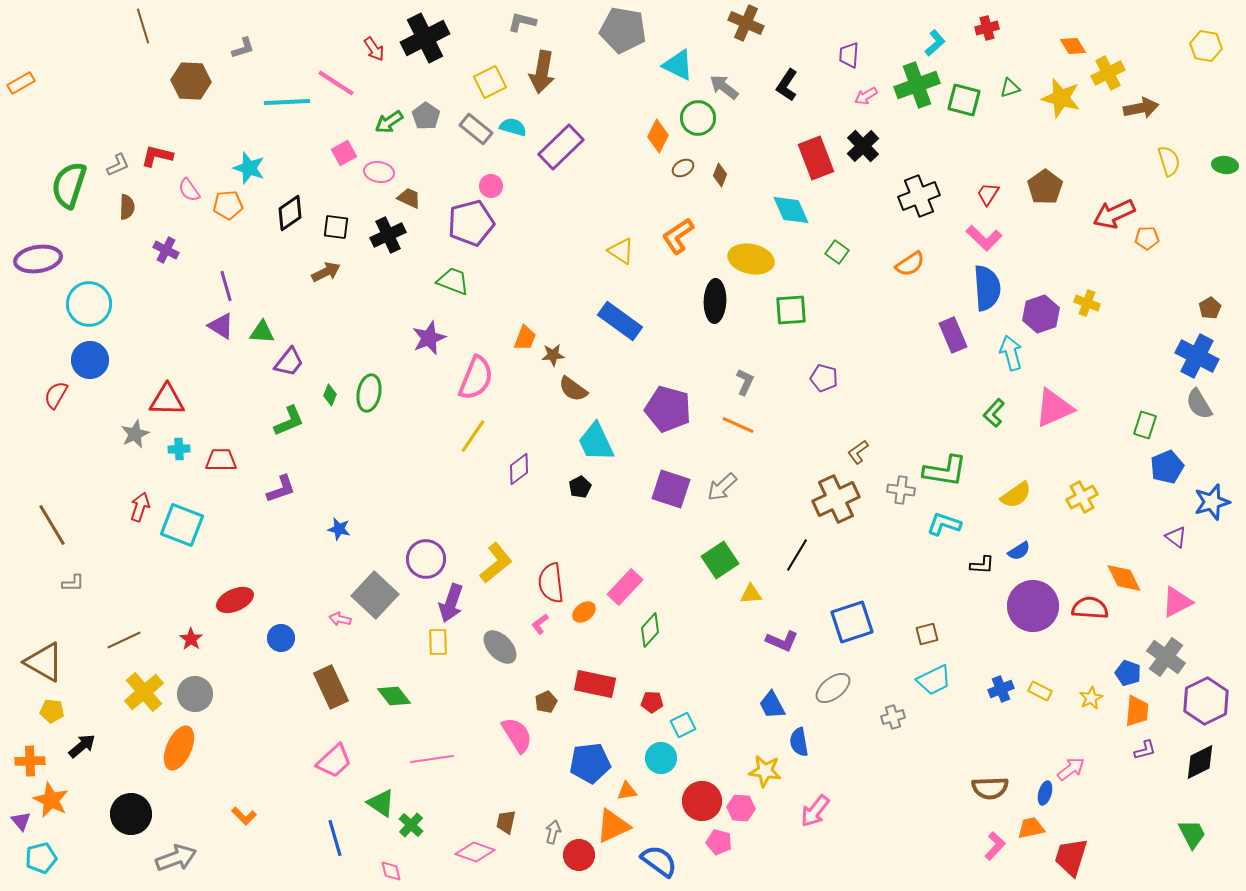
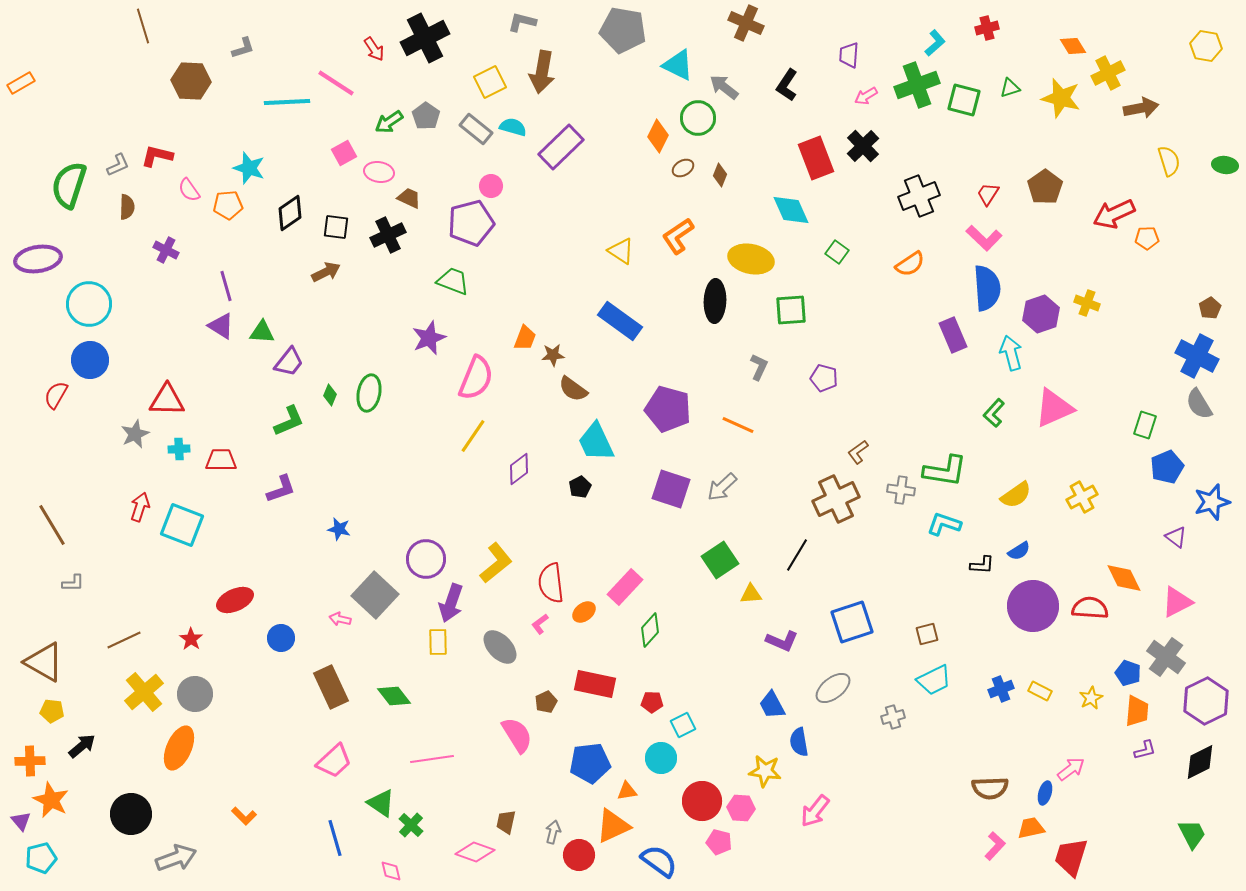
gray L-shape at (745, 382): moved 14 px right, 15 px up
